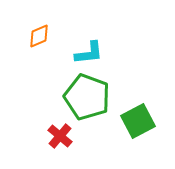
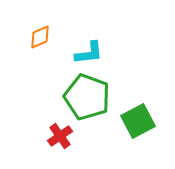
orange diamond: moved 1 px right, 1 px down
red cross: rotated 15 degrees clockwise
